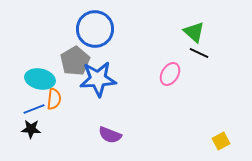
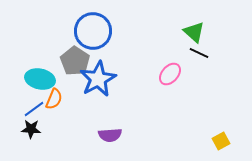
blue circle: moved 2 px left, 2 px down
gray pentagon: rotated 8 degrees counterclockwise
pink ellipse: rotated 10 degrees clockwise
blue star: rotated 24 degrees counterclockwise
orange semicircle: rotated 15 degrees clockwise
blue line: rotated 15 degrees counterclockwise
purple semicircle: rotated 25 degrees counterclockwise
